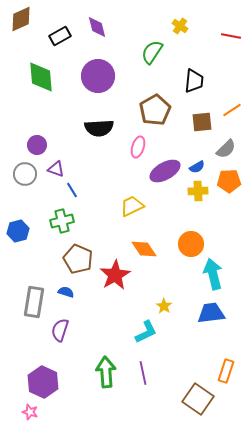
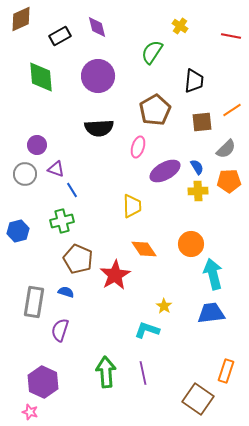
blue semicircle at (197, 167): rotated 91 degrees counterclockwise
yellow trapezoid at (132, 206): rotated 115 degrees clockwise
cyan L-shape at (146, 332): moved 1 px right, 2 px up; rotated 135 degrees counterclockwise
